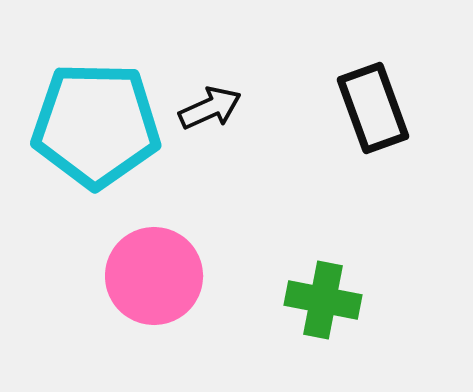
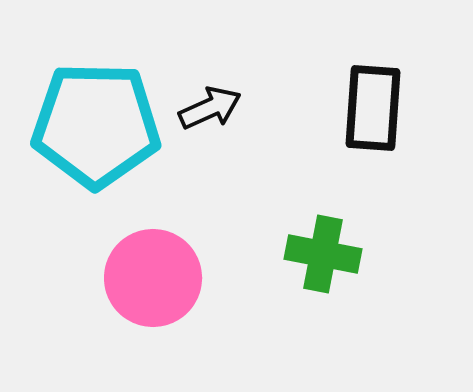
black rectangle: rotated 24 degrees clockwise
pink circle: moved 1 px left, 2 px down
green cross: moved 46 px up
